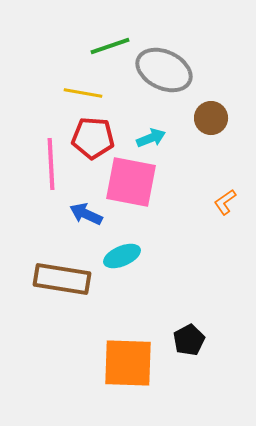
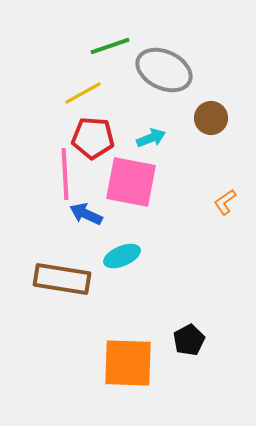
yellow line: rotated 39 degrees counterclockwise
pink line: moved 14 px right, 10 px down
